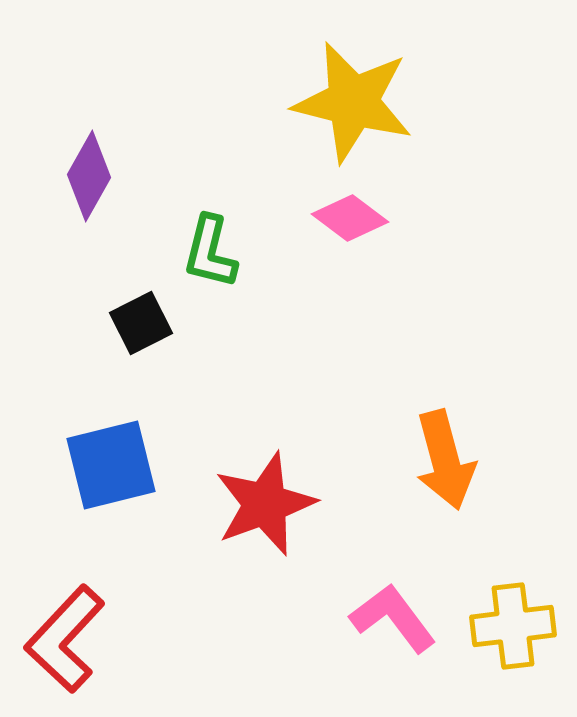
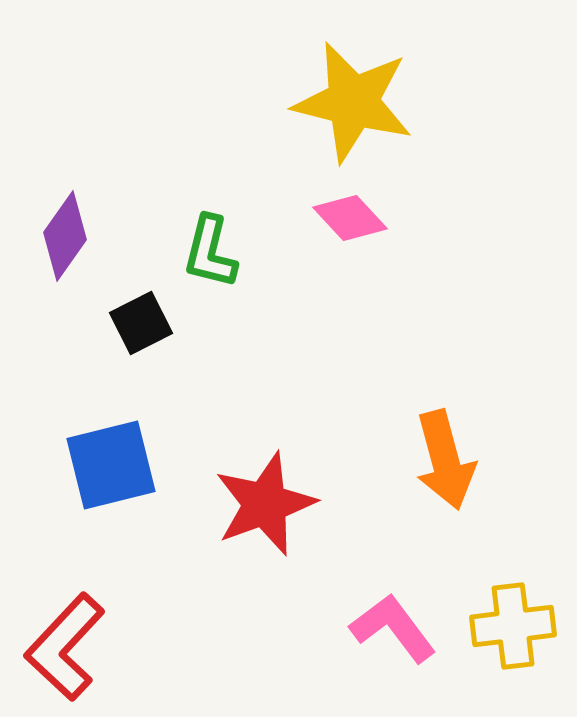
purple diamond: moved 24 px left, 60 px down; rotated 6 degrees clockwise
pink diamond: rotated 10 degrees clockwise
pink L-shape: moved 10 px down
red L-shape: moved 8 px down
